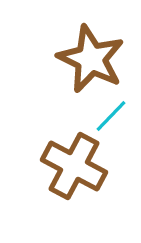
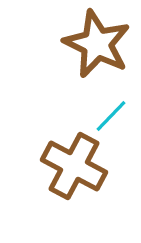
brown star: moved 6 px right, 15 px up
